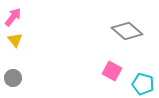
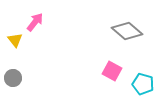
pink arrow: moved 22 px right, 5 px down
